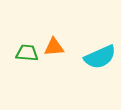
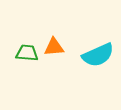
cyan semicircle: moved 2 px left, 2 px up
